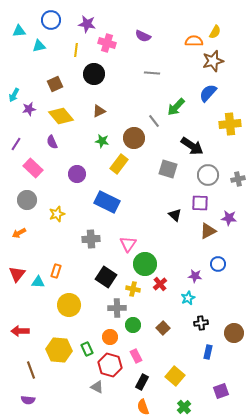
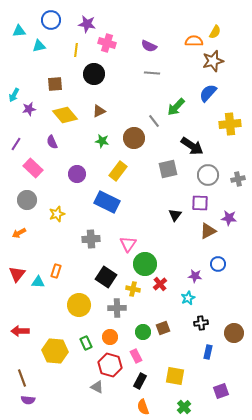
purple semicircle at (143, 36): moved 6 px right, 10 px down
brown square at (55, 84): rotated 21 degrees clockwise
yellow diamond at (61, 116): moved 4 px right, 1 px up
yellow rectangle at (119, 164): moved 1 px left, 7 px down
gray square at (168, 169): rotated 30 degrees counterclockwise
black triangle at (175, 215): rotated 24 degrees clockwise
yellow circle at (69, 305): moved 10 px right
green circle at (133, 325): moved 10 px right, 7 px down
brown square at (163, 328): rotated 24 degrees clockwise
green rectangle at (87, 349): moved 1 px left, 6 px up
yellow hexagon at (59, 350): moved 4 px left, 1 px down
brown line at (31, 370): moved 9 px left, 8 px down
yellow square at (175, 376): rotated 30 degrees counterclockwise
black rectangle at (142, 382): moved 2 px left, 1 px up
